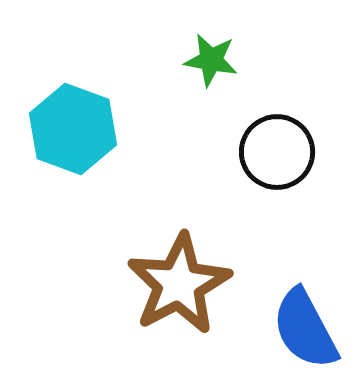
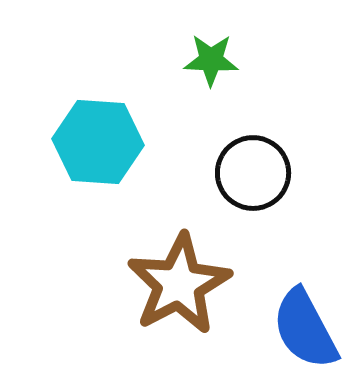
green star: rotated 8 degrees counterclockwise
cyan hexagon: moved 25 px right, 13 px down; rotated 16 degrees counterclockwise
black circle: moved 24 px left, 21 px down
